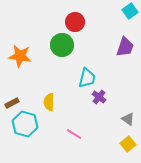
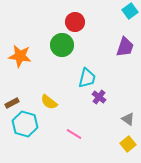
yellow semicircle: rotated 54 degrees counterclockwise
